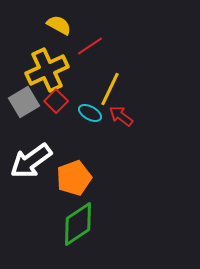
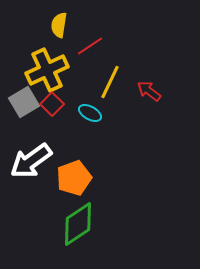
yellow semicircle: rotated 110 degrees counterclockwise
yellow line: moved 7 px up
red square: moved 4 px left, 3 px down
red arrow: moved 28 px right, 25 px up
